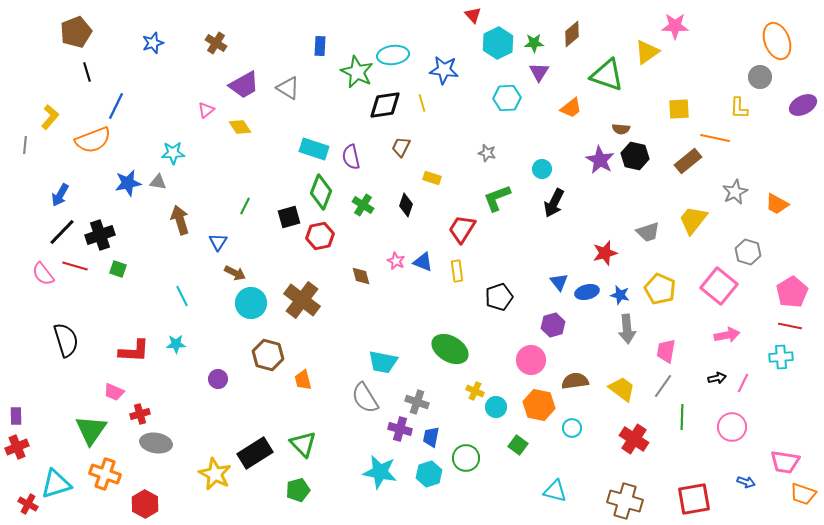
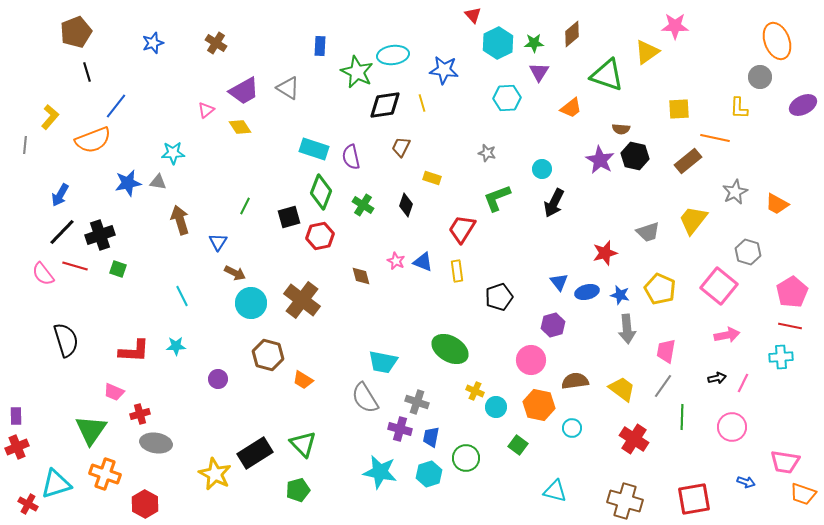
purple trapezoid at (244, 85): moved 6 px down
blue line at (116, 106): rotated 12 degrees clockwise
cyan star at (176, 344): moved 2 px down
orange trapezoid at (303, 380): rotated 45 degrees counterclockwise
